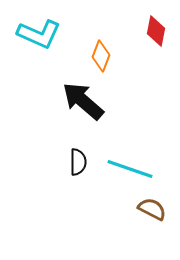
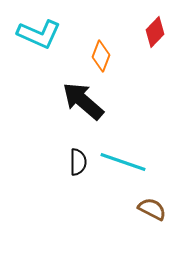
red diamond: moved 1 px left, 1 px down; rotated 32 degrees clockwise
cyan line: moved 7 px left, 7 px up
